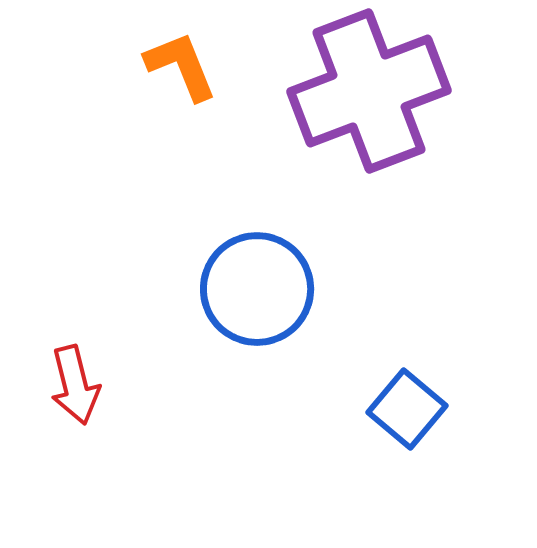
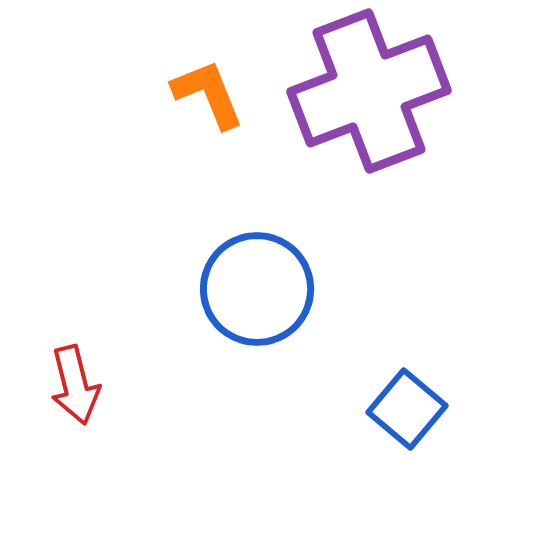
orange L-shape: moved 27 px right, 28 px down
